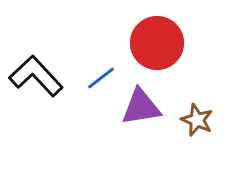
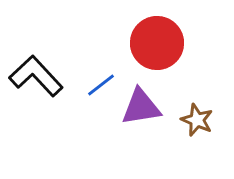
blue line: moved 7 px down
